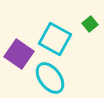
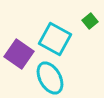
green square: moved 3 px up
cyan ellipse: rotated 8 degrees clockwise
